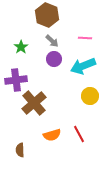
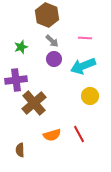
green star: rotated 16 degrees clockwise
